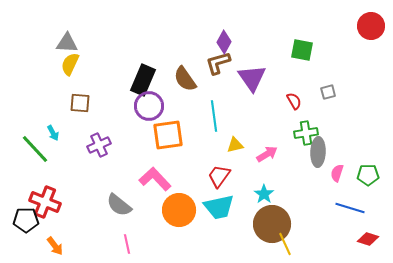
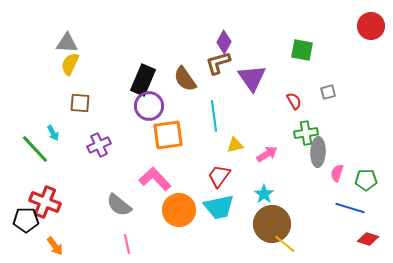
green pentagon: moved 2 px left, 5 px down
yellow line: rotated 25 degrees counterclockwise
